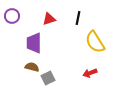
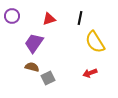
black line: moved 2 px right
purple trapezoid: rotated 35 degrees clockwise
